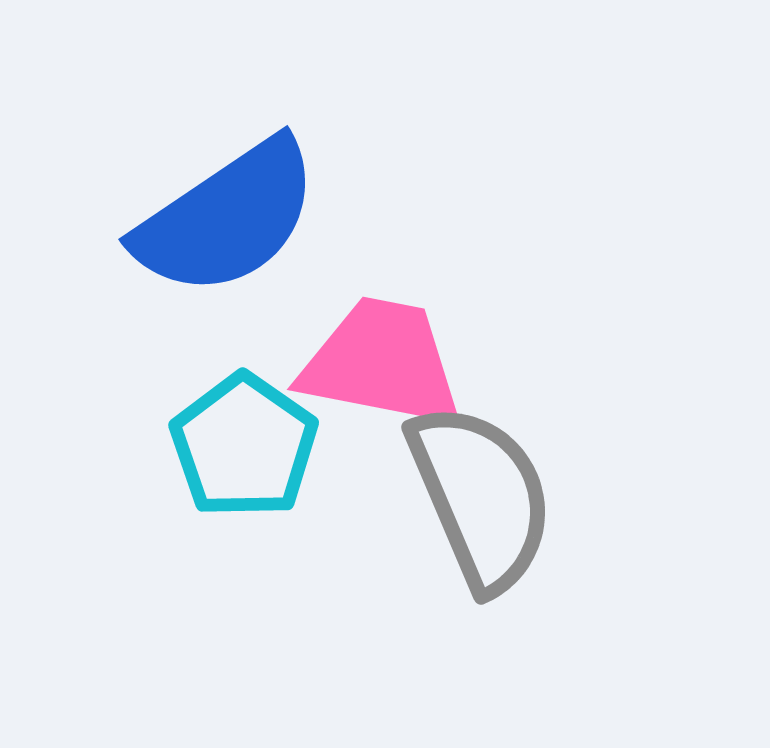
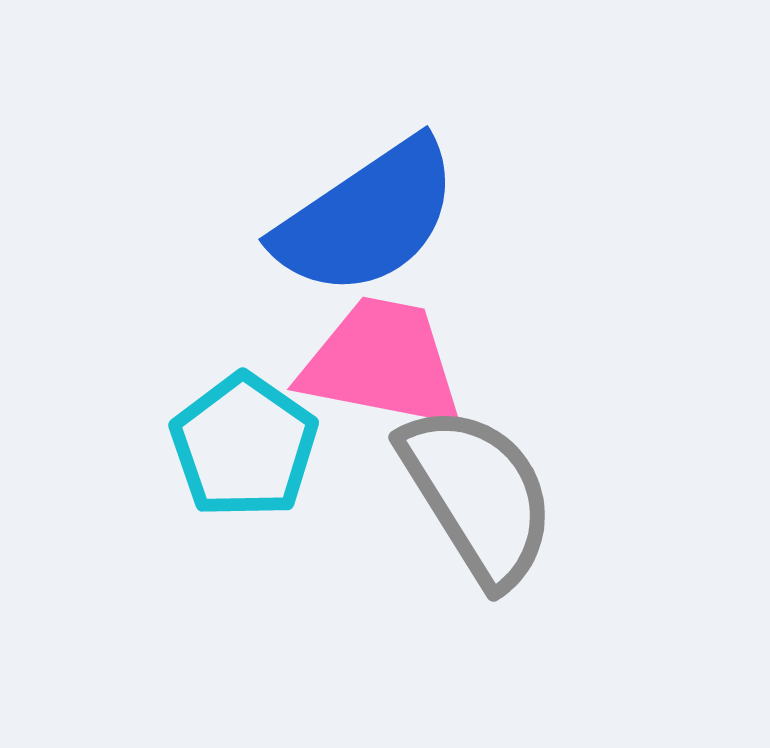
blue semicircle: moved 140 px right
gray semicircle: moved 3 px left, 2 px up; rotated 9 degrees counterclockwise
